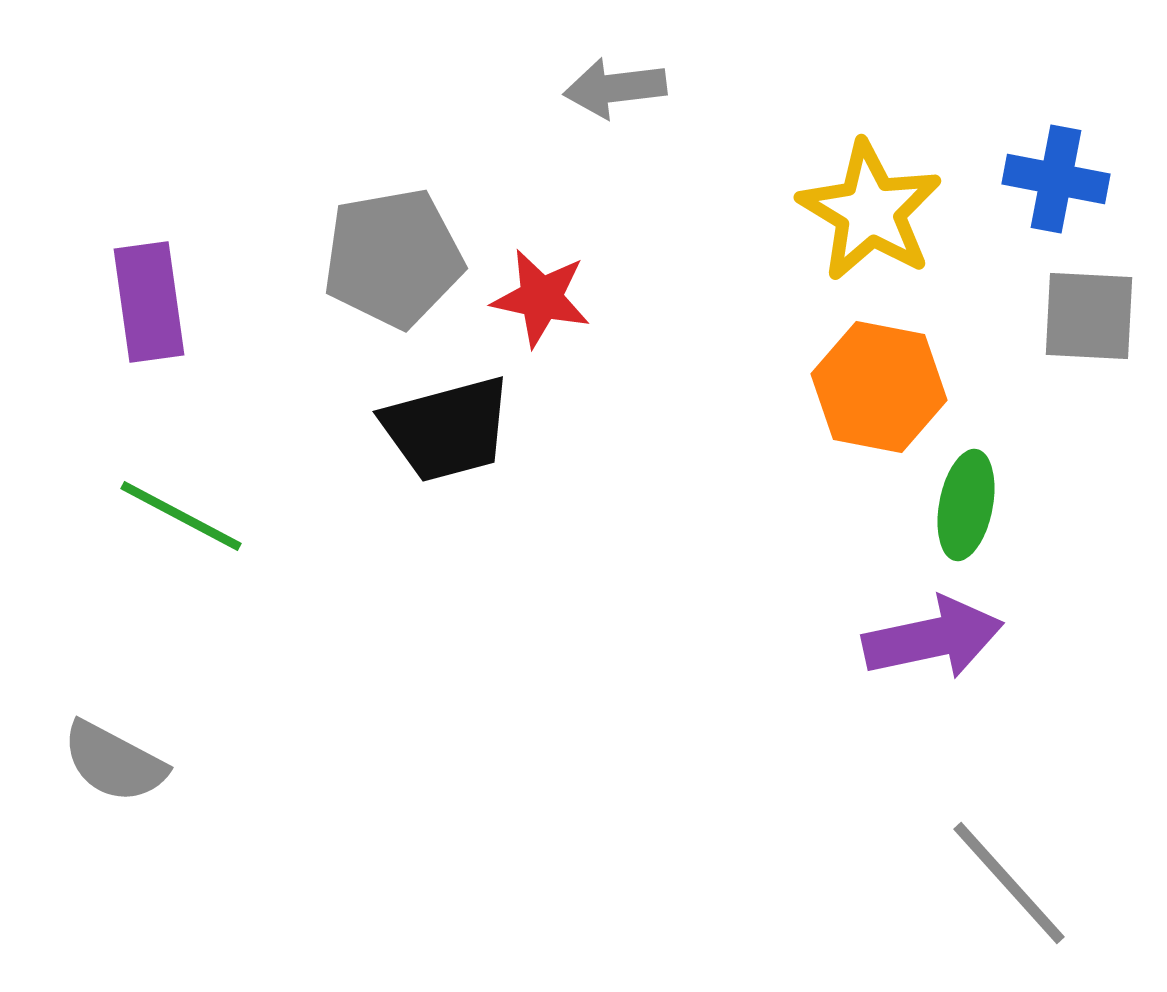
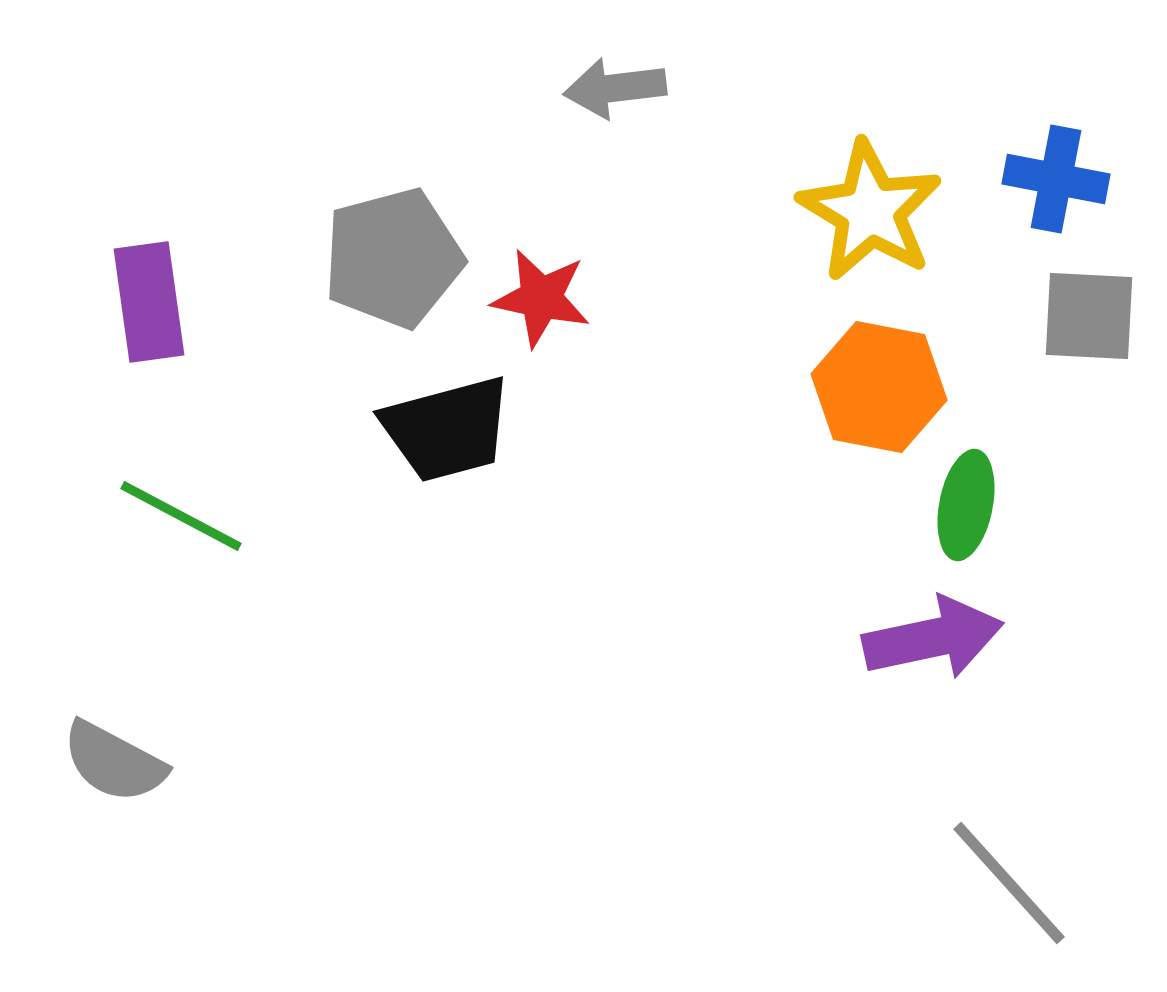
gray pentagon: rotated 5 degrees counterclockwise
